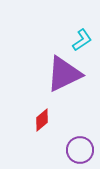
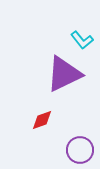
cyan L-shape: rotated 85 degrees clockwise
red diamond: rotated 20 degrees clockwise
